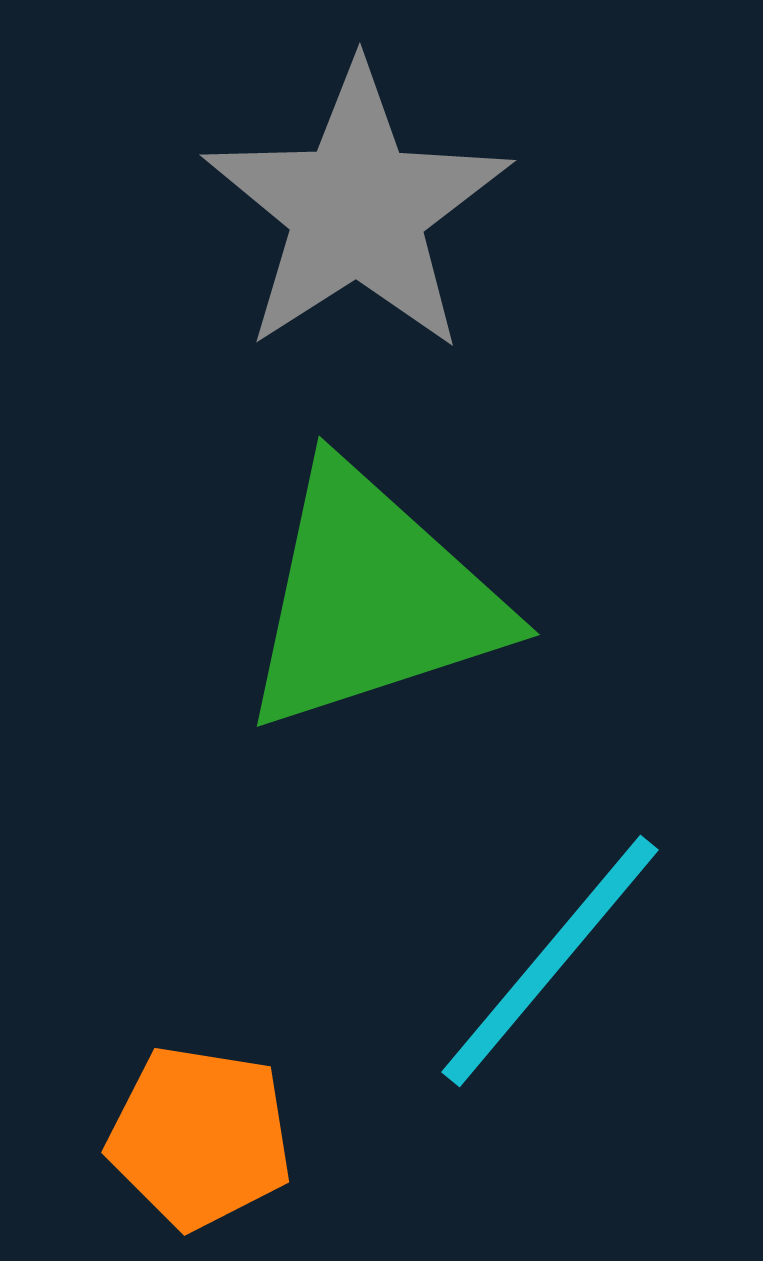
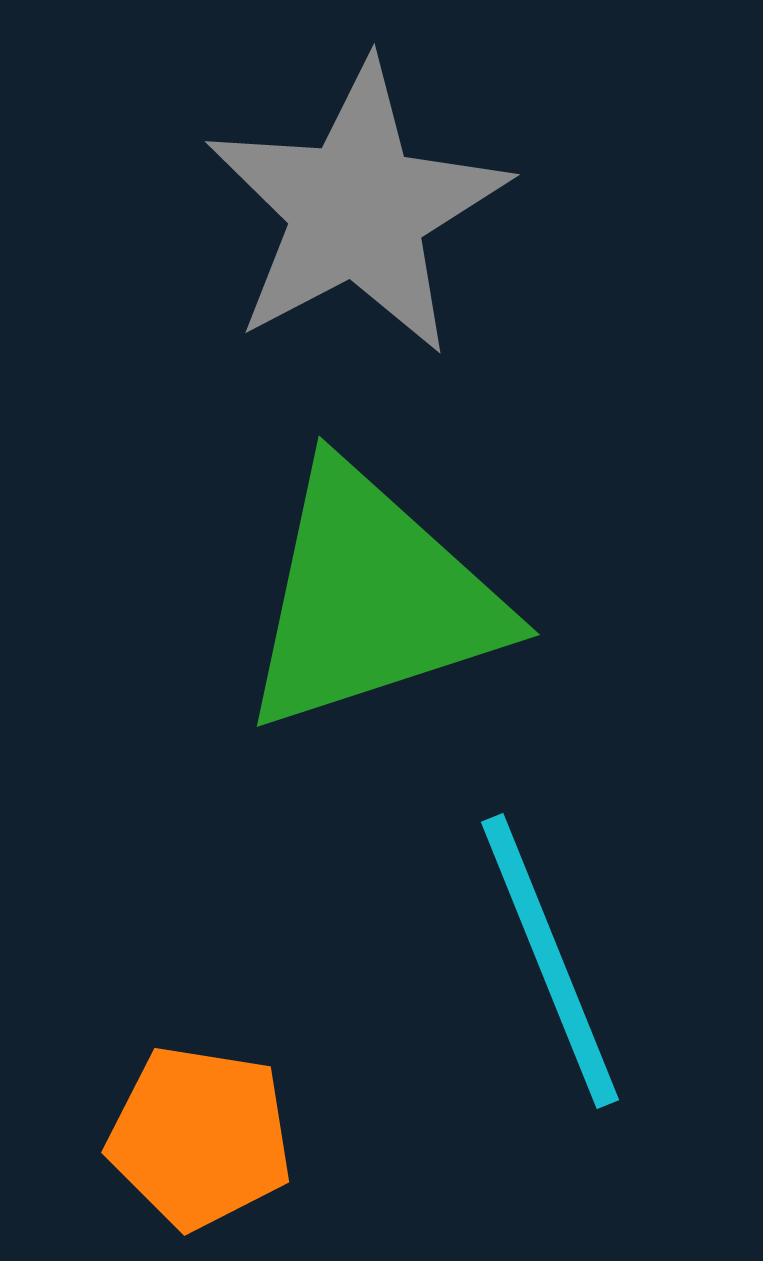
gray star: rotated 5 degrees clockwise
cyan line: rotated 62 degrees counterclockwise
